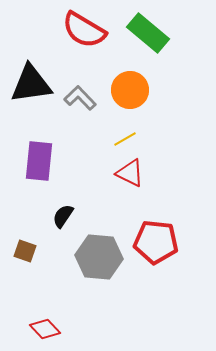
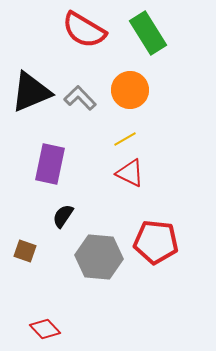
green rectangle: rotated 18 degrees clockwise
black triangle: moved 8 px down; rotated 15 degrees counterclockwise
purple rectangle: moved 11 px right, 3 px down; rotated 6 degrees clockwise
